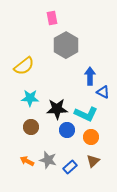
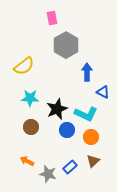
blue arrow: moved 3 px left, 4 px up
black star: rotated 20 degrees counterclockwise
gray star: moved 14 px down
